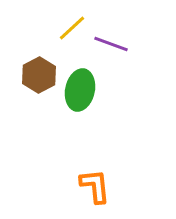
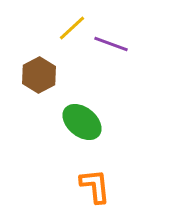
green ellipse: moved 2 px right, 32 px down; rotated 63 degrees counterclockwise
